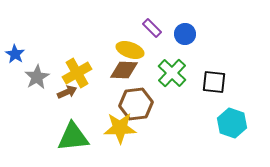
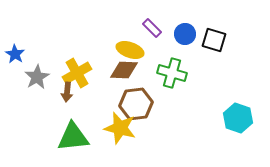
green cross: rotated 28 degrees counterclockwise
black square: moved 42 px up; rotated 10 degrees clockwise
brown arrow: rotated 120 degrees clockwise
cyan hexagon: moved 6 px right, 5 px up
yellow star: rotated 16 degrees clockwise
